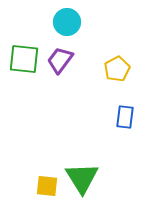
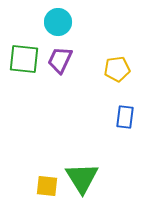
cyan circle: moved 9 px left
purple trapezoid: rotated 12 degrees counterclockwise
yellow pentagon: rotated 20 degrees clockwise
